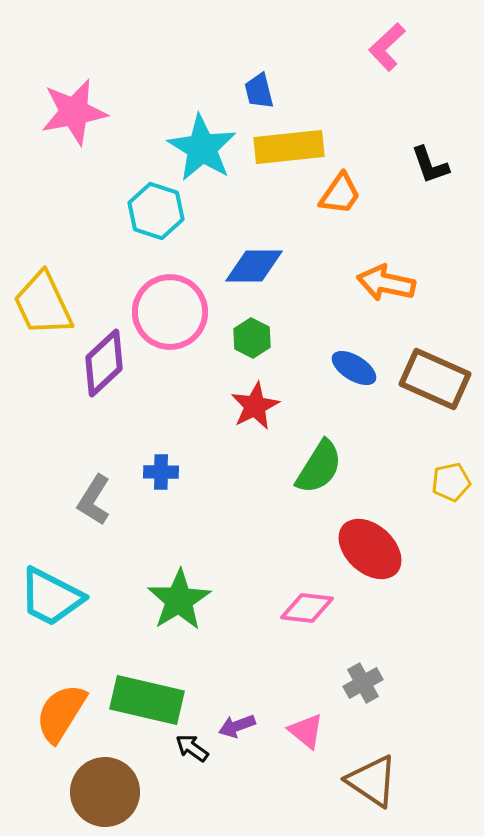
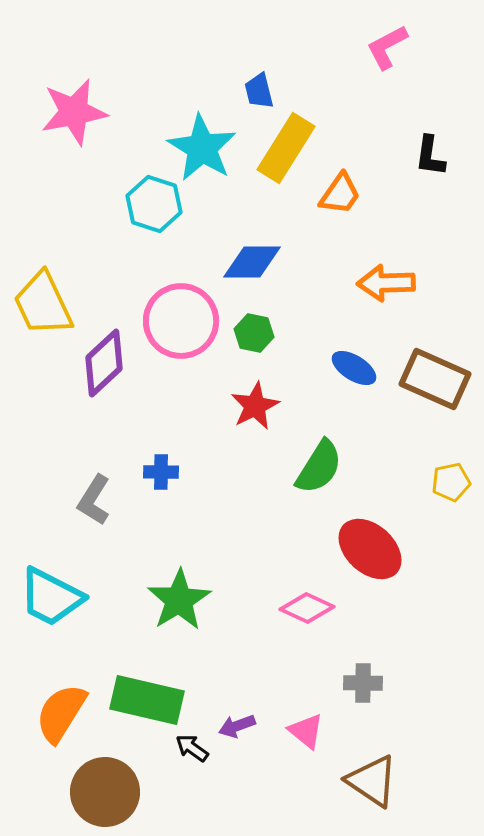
pink L-shape: rotated 15 degrees clockwise
yellow rectangle: moved 3 px left, 1 px down; rotated 52 degrees counterclockwise
black L-shape: moved 9 px up; rotated 27 degrees clockwise
cyan hexagon: moved 2 px left, 7 px up
blue diamond: moved 2 px left, 4 px up
orange arrow: rotated 14 degrees counterclockwise
pink circle: moved 11 px right, 9 px down
green hexagon: moved 2 px right, 5 px up; rotated 15 degrees counterclockwise
pink diamond: rotated 18 degrees clockwise
gray cross: rotated 30 degrees clockwise
